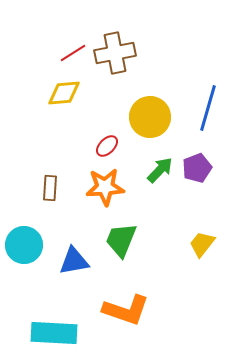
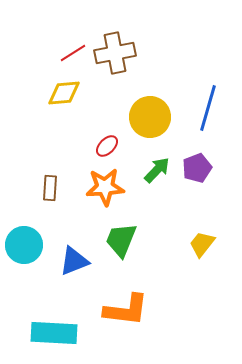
green arrow: moved 3 px left
blue triangle: rotated 12 degrees counterclockwise
orange L-shape: rotated 12 degrees counterclockwise
